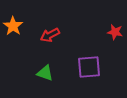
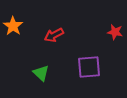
red arrow: moved 4 px right
green triangle: moved 4 px left; rotated 24 degrees clockwise
